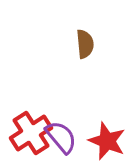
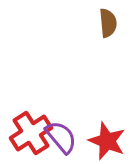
brown semicircle: moved 23 px right, 21 px up
